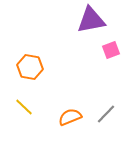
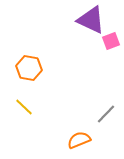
purple triangle: rotated 36 degrees clockwise
pink square: moved 9 px up
orange hexagon: moved 1 px left, 1 px down
orange semicircle: moved 9 px right, 23 px down
